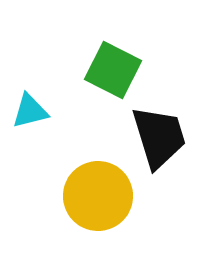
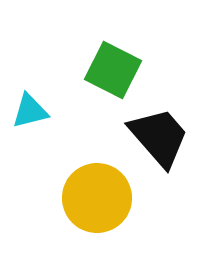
black trapezoid: rotated 24 degrees counterclockwise
yellow circle: moved 1 px left, 2 px down
